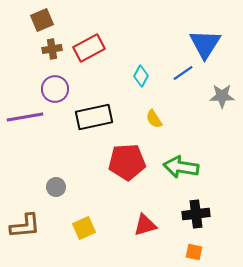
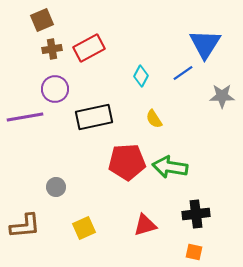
green arrow: moved 11 px left
